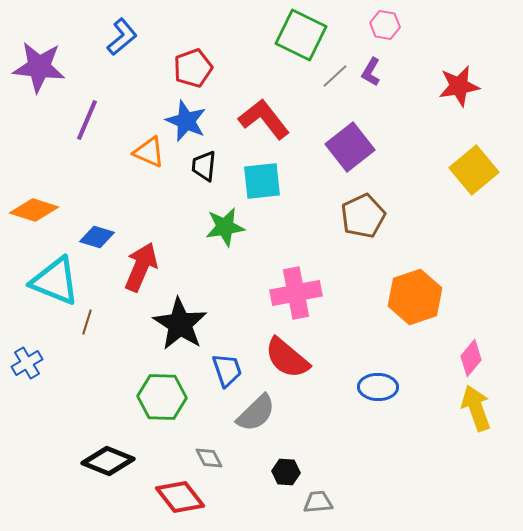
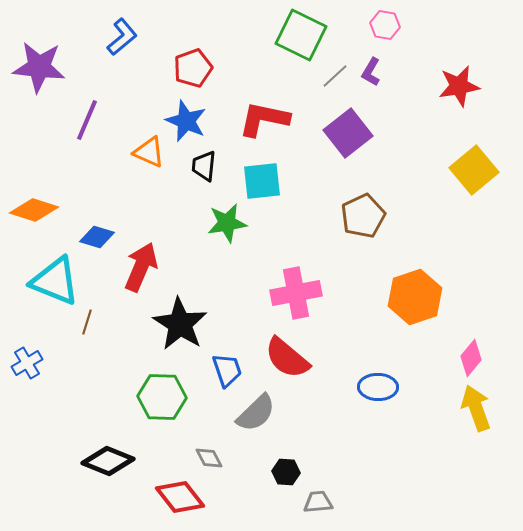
red L-shape: rotated 40 degrees counterclockwise
purple square: moved 2 px left, 14 px up
green star: moved 2 px right, 4 px up
